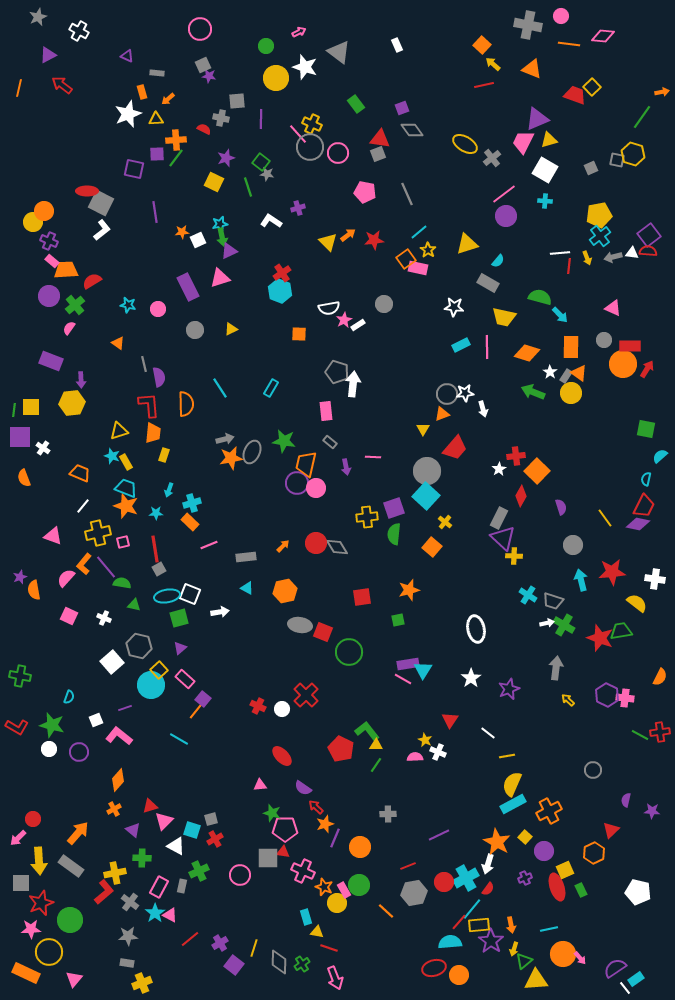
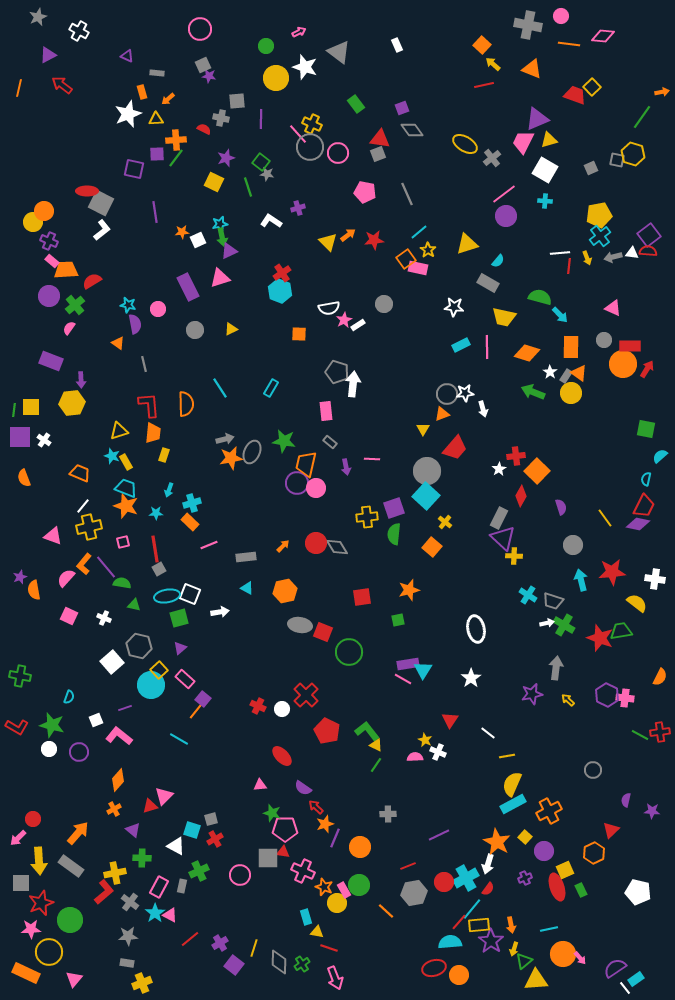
purple semicircle at (159, 377): moved 24 px left, 53 px up
white cross at (43, 448): moved 1 px right, 8 px up
pink line at (373, 457): moved 1 px left, 2 px down
yellow cross at (98, 533): moved 9 px left, 6 px up
purple star at (509, 689): moved 23 px right, 5 px down; rotated 10 degrees clockwise
yellow triangle at (376, 745): rotated 24 degrees clockwise
red pentagon at (341, 749): moved 14 px left, 18 px up
pink triangle at (164, 821): moved 25 px up
